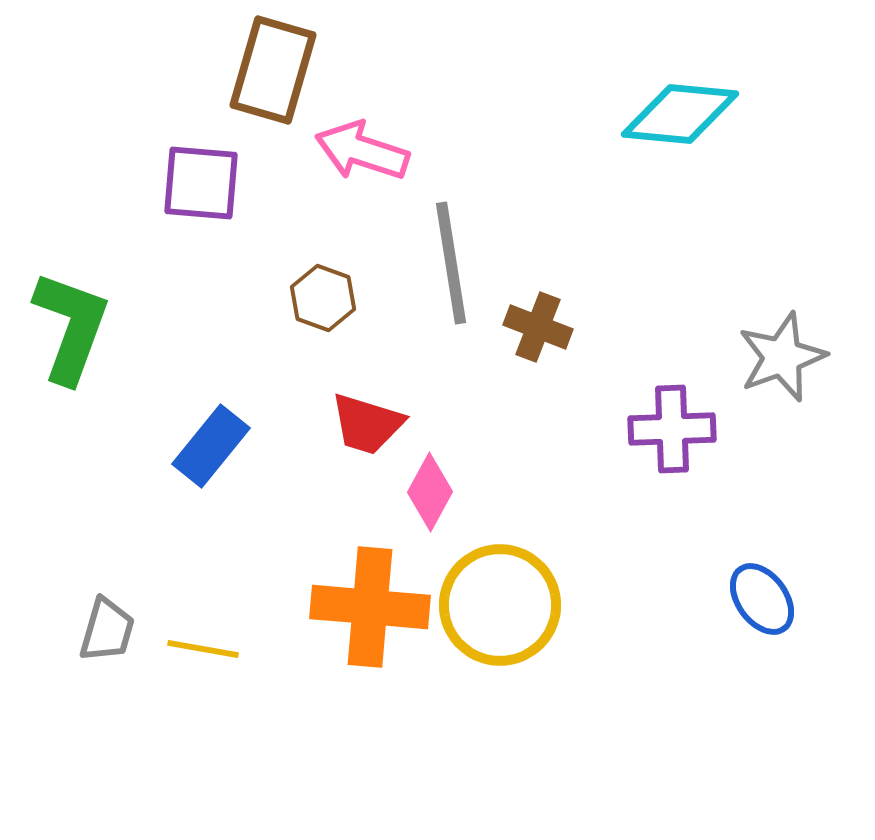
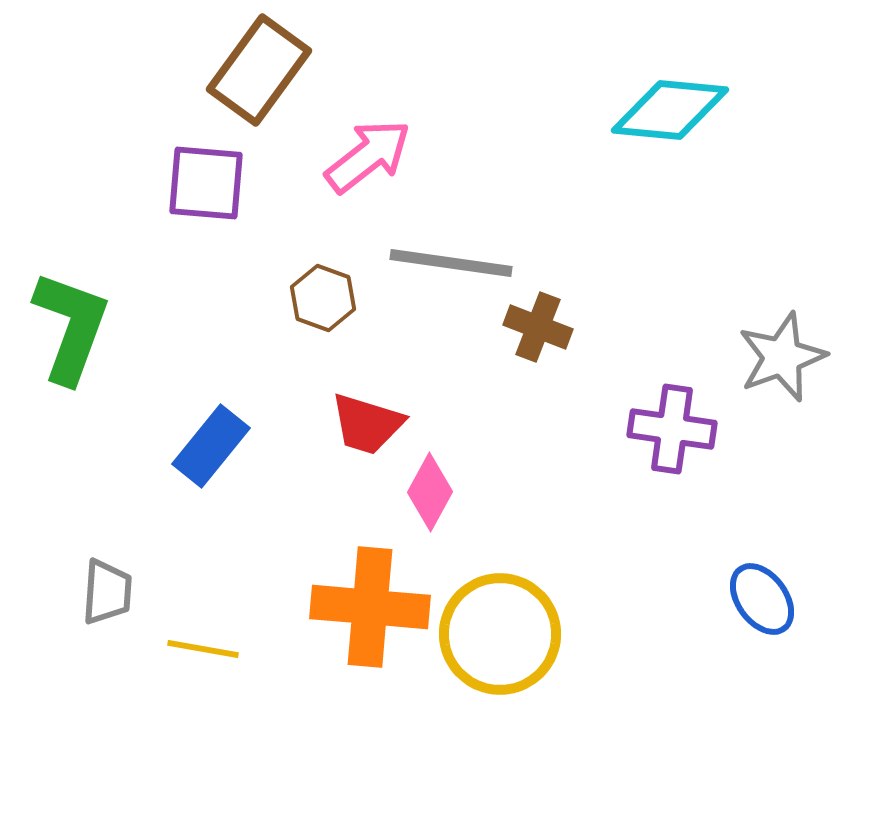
brown rectangle: moved 14 px left; rotated 20 degrees clockwise
cyan diamond: moved 10 px left, 4 px up
pink arrow: moved 6 px right, 5 px down; rotated 124 degrees clockwise
purple square: moved 5 px right
gray line: rotated 73 degrees counterclockwise
purple cross: rotated 10 degrees clockwise
yellow circle: moved 29 px down
gray trapezoid: moved 38 px up; rotated 12 degrees counterclockwise
